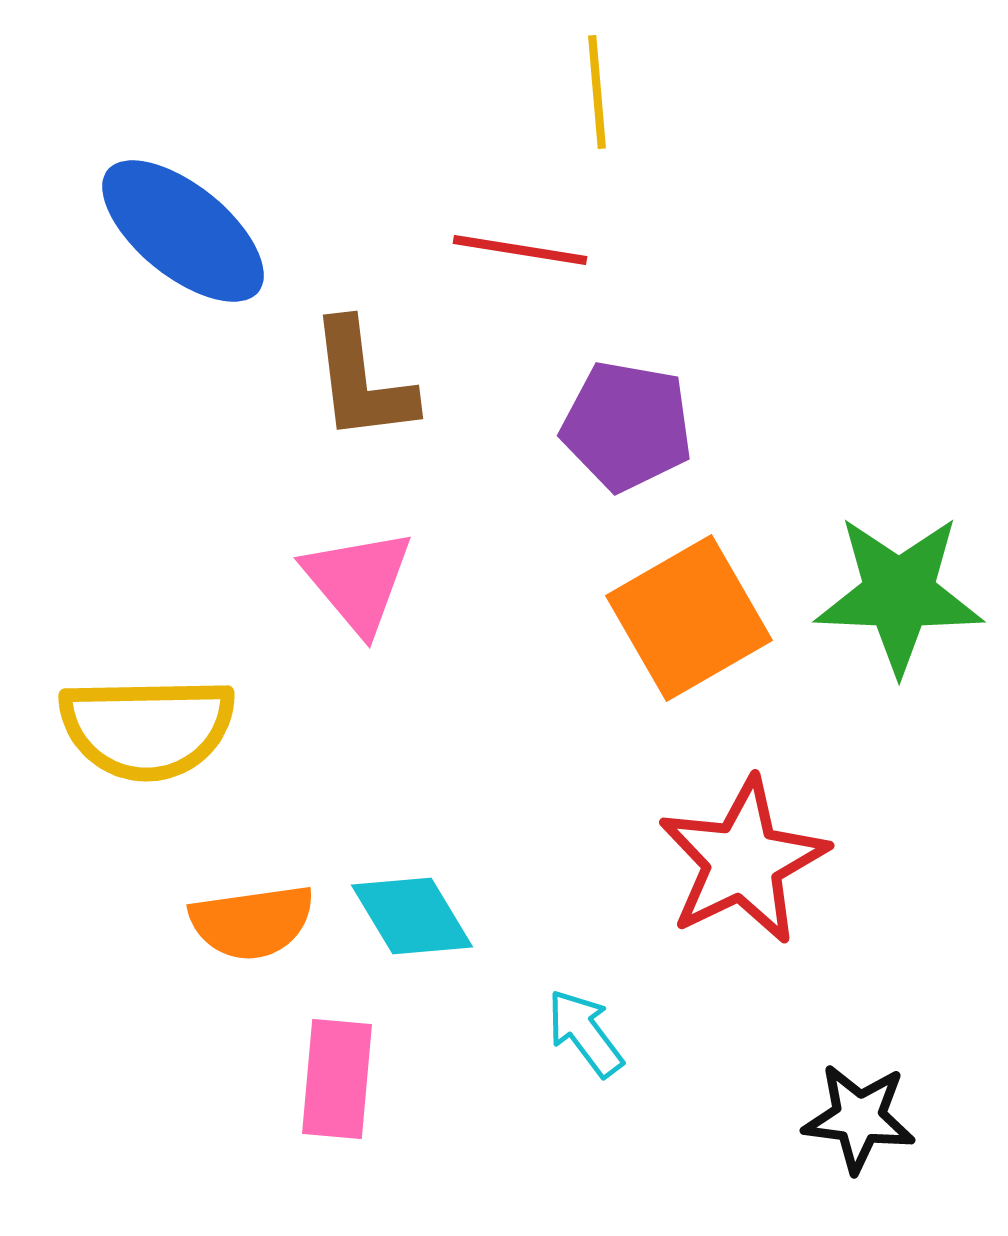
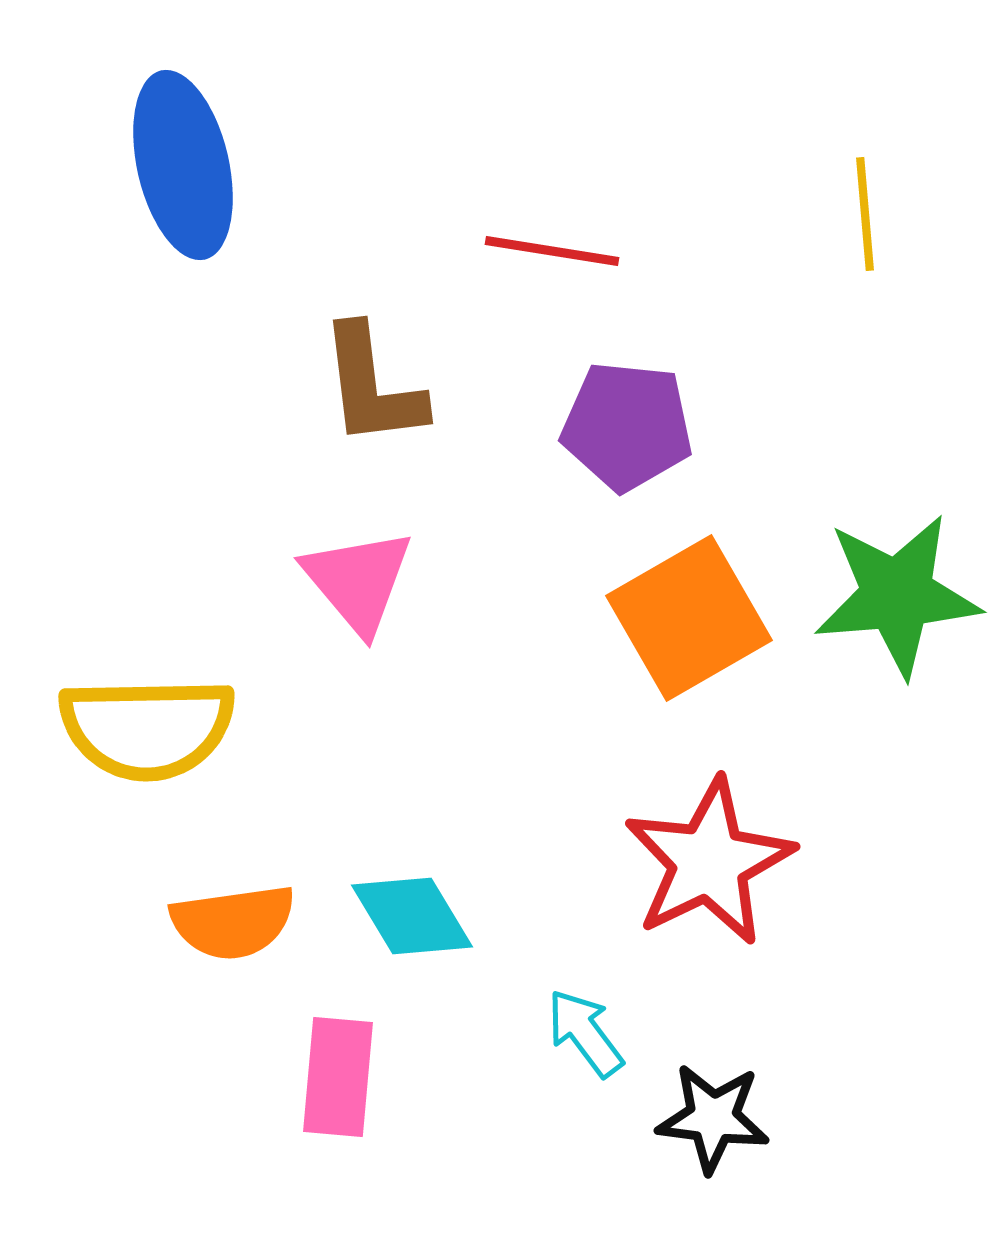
yellow line: moved 268 px right, 122 px down
blue ellipse: moved 66 px up; rotated 38 degrees clockwise
red line: moved 32 px right, 1 px down
brown L-shape: moved 10 px right, 5 px down
purple pentagon: rotated 4 degrees counterclockwise
green star: moved 2 px left, 1 px down; rotated 7 degrees counterclockwise
red star: moved 34 px left, 1 px down
orange semicircle: moved 19 px left
pink rectangle: moved 1 px right, 2 px up
black star: moved 146 px left
